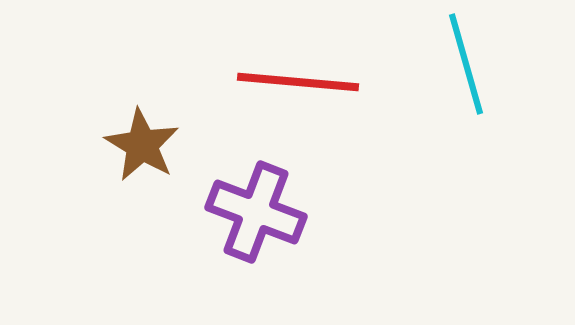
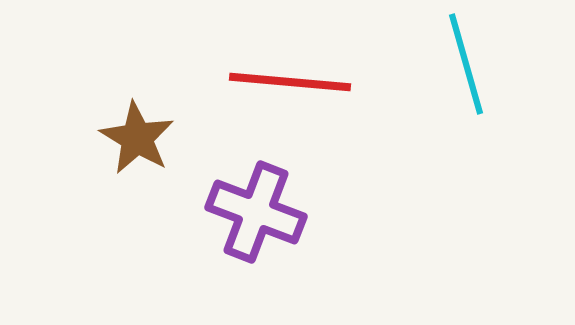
red line: moved 8 px left
brown star: moved 5 px left, 7 px up
